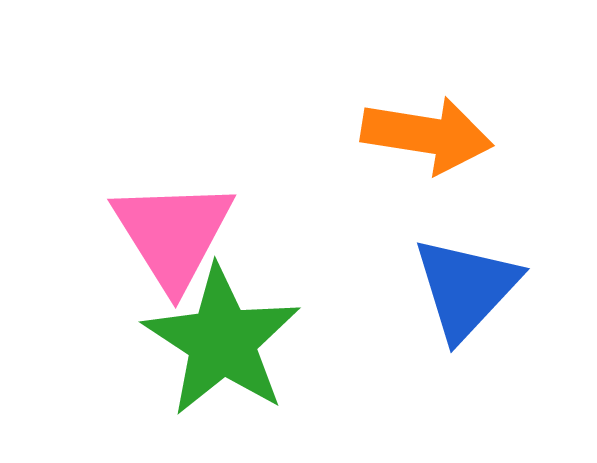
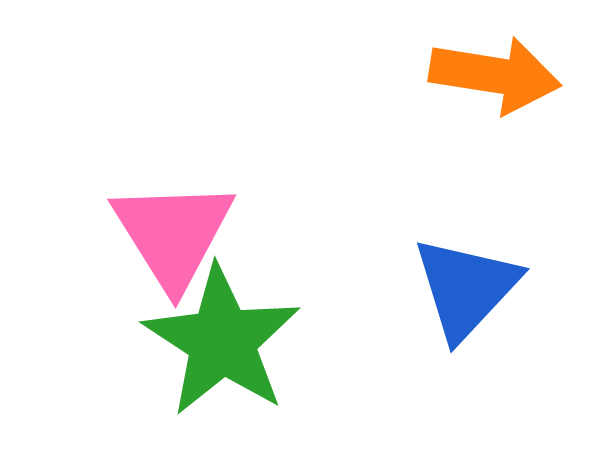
orange arrow: moved 68 px right, 60 px up
